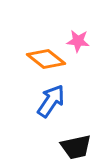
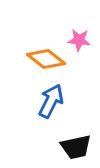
pink star: moved 1 px right, 1 px up
blue arrow: rotated 8 degrees counterclockwise
